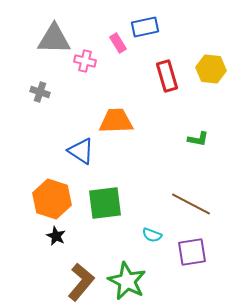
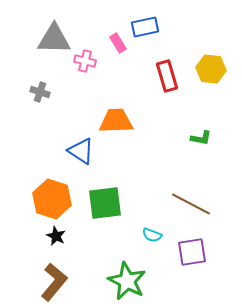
green L-shape: moved 3 px right, 1 px up
brown L-shape: moved 27 px left
